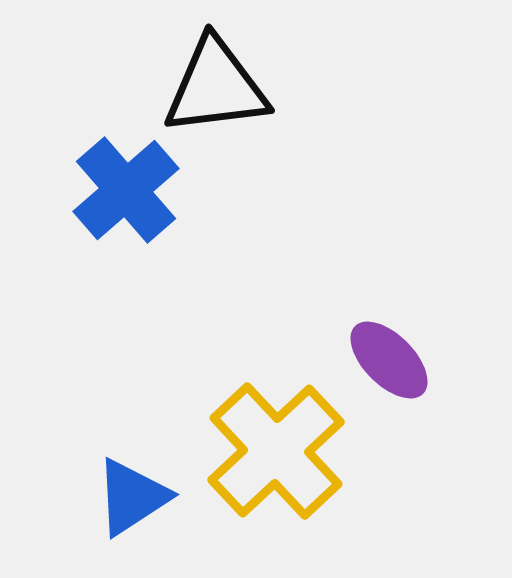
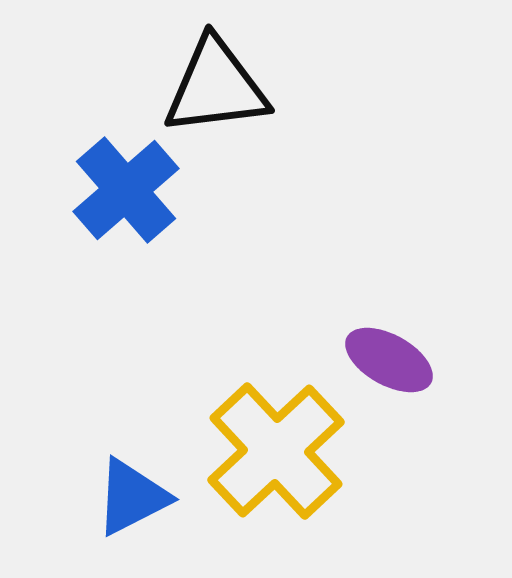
purple ellipse: rotated 16 degrees counterclockwise
blue triangle: rotated 6 degrees clockwise
